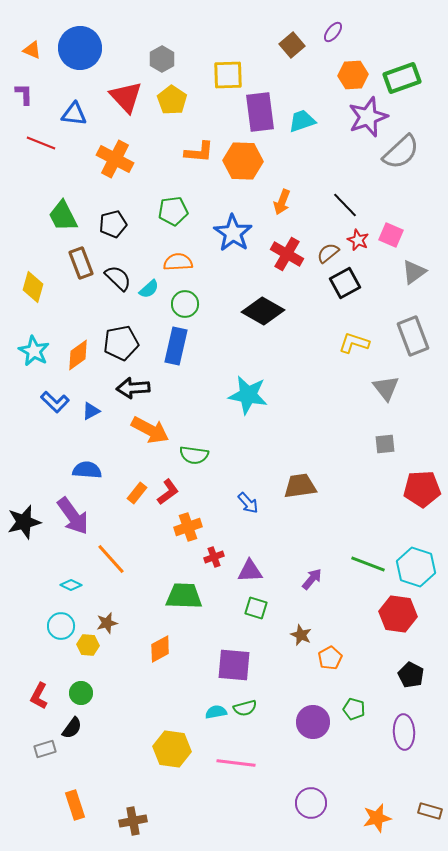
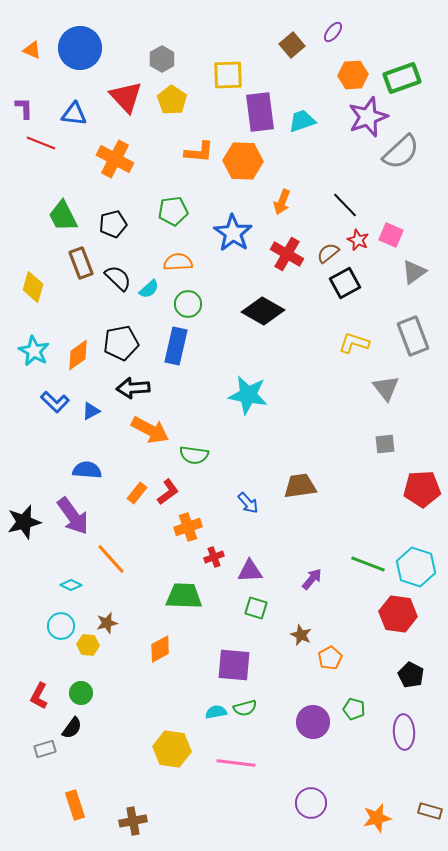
purple L-shape at (24, 94): moved 14 px down
green circle at (185, 304): moved 3 px right
